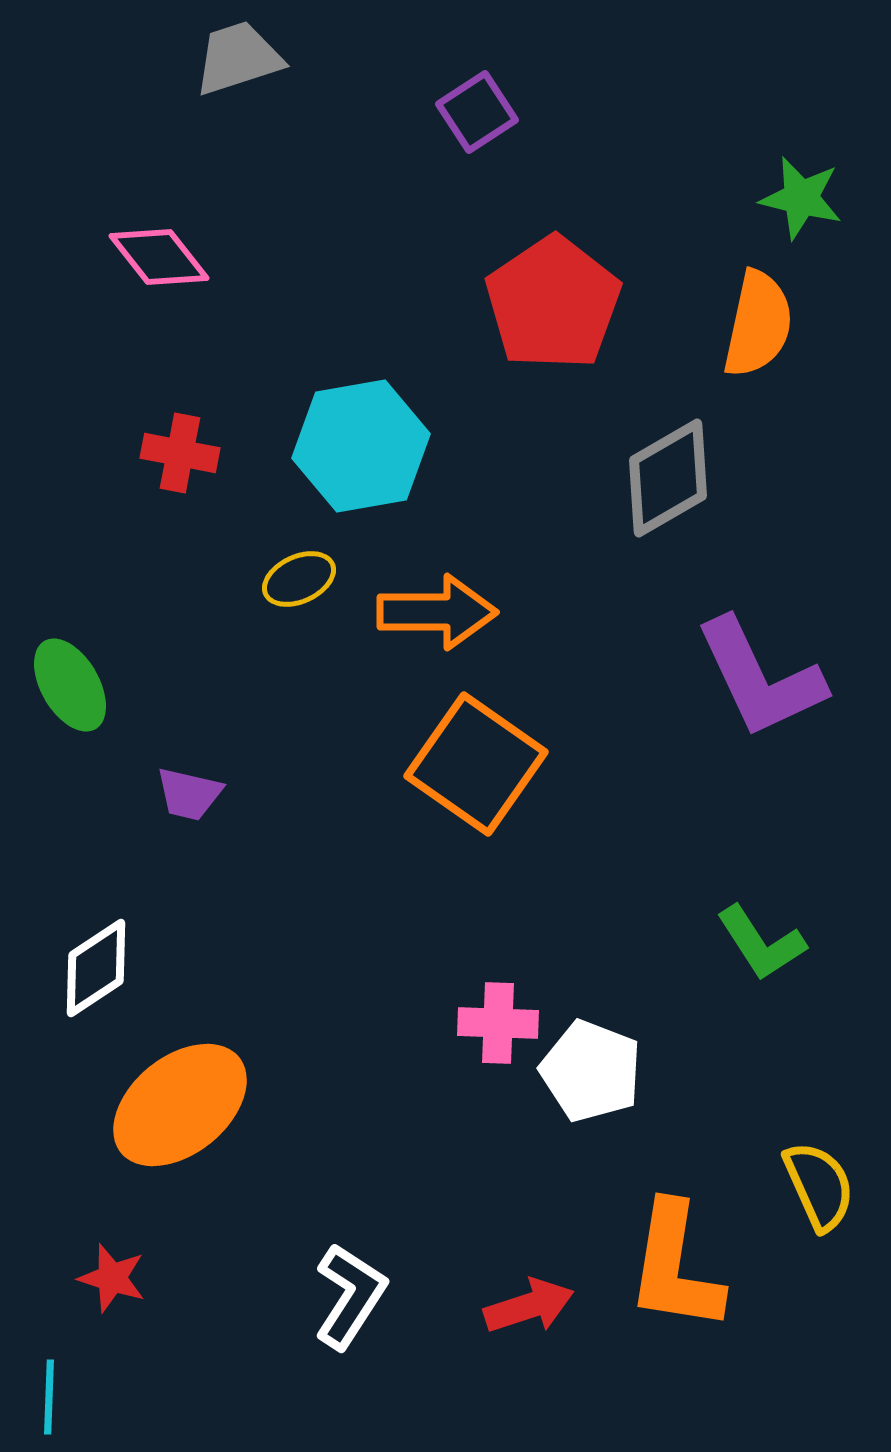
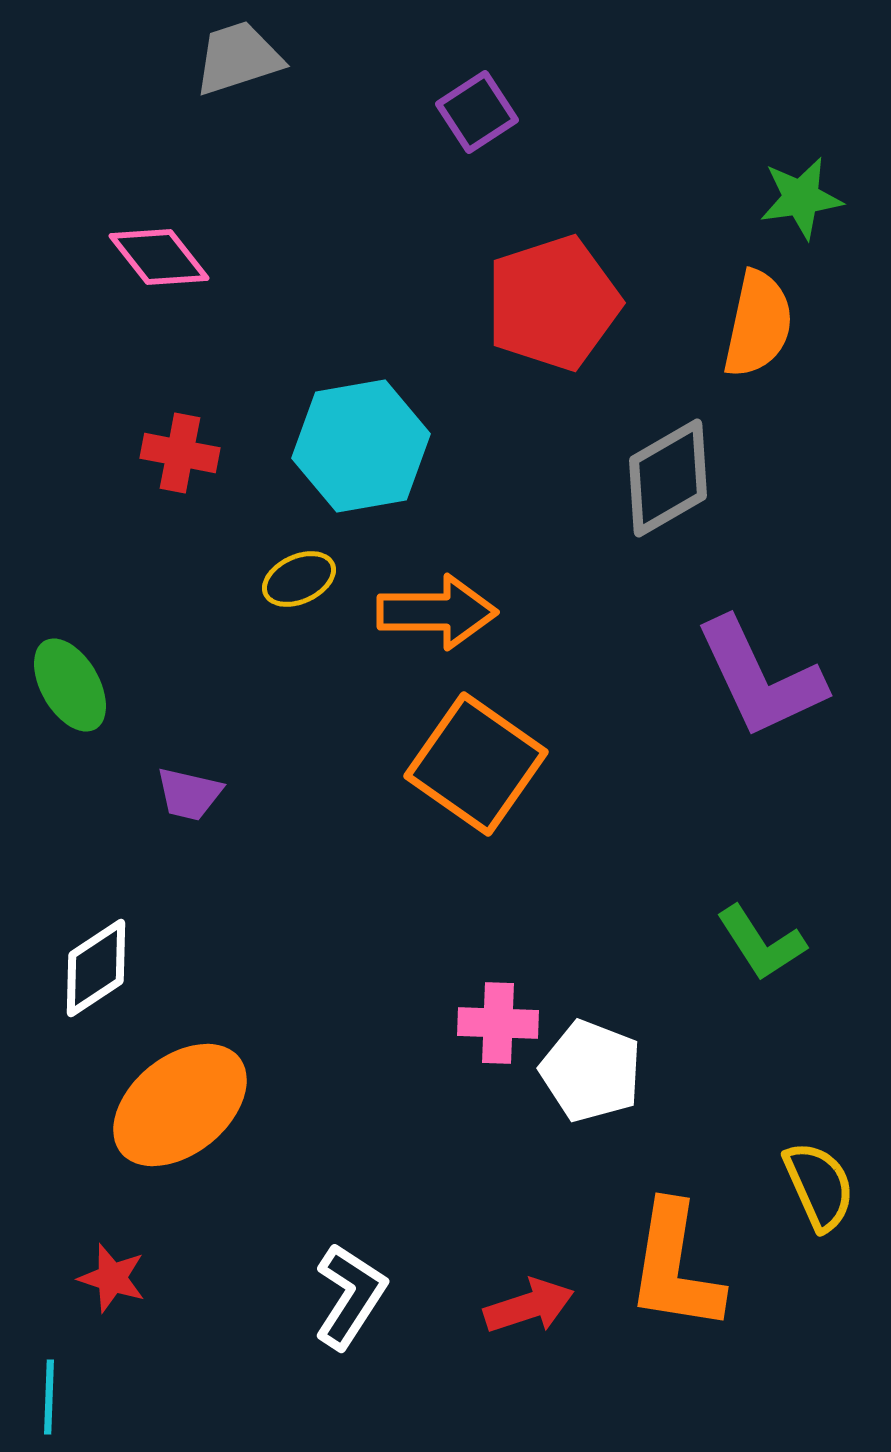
green star: rotated 22 degrees counterclockwise
red pentagon: rotated 16 degrees clockwise
